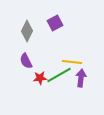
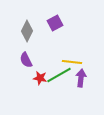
purple semicircle: moved 1 px up
red star: rotated 16 degrees clockwise
